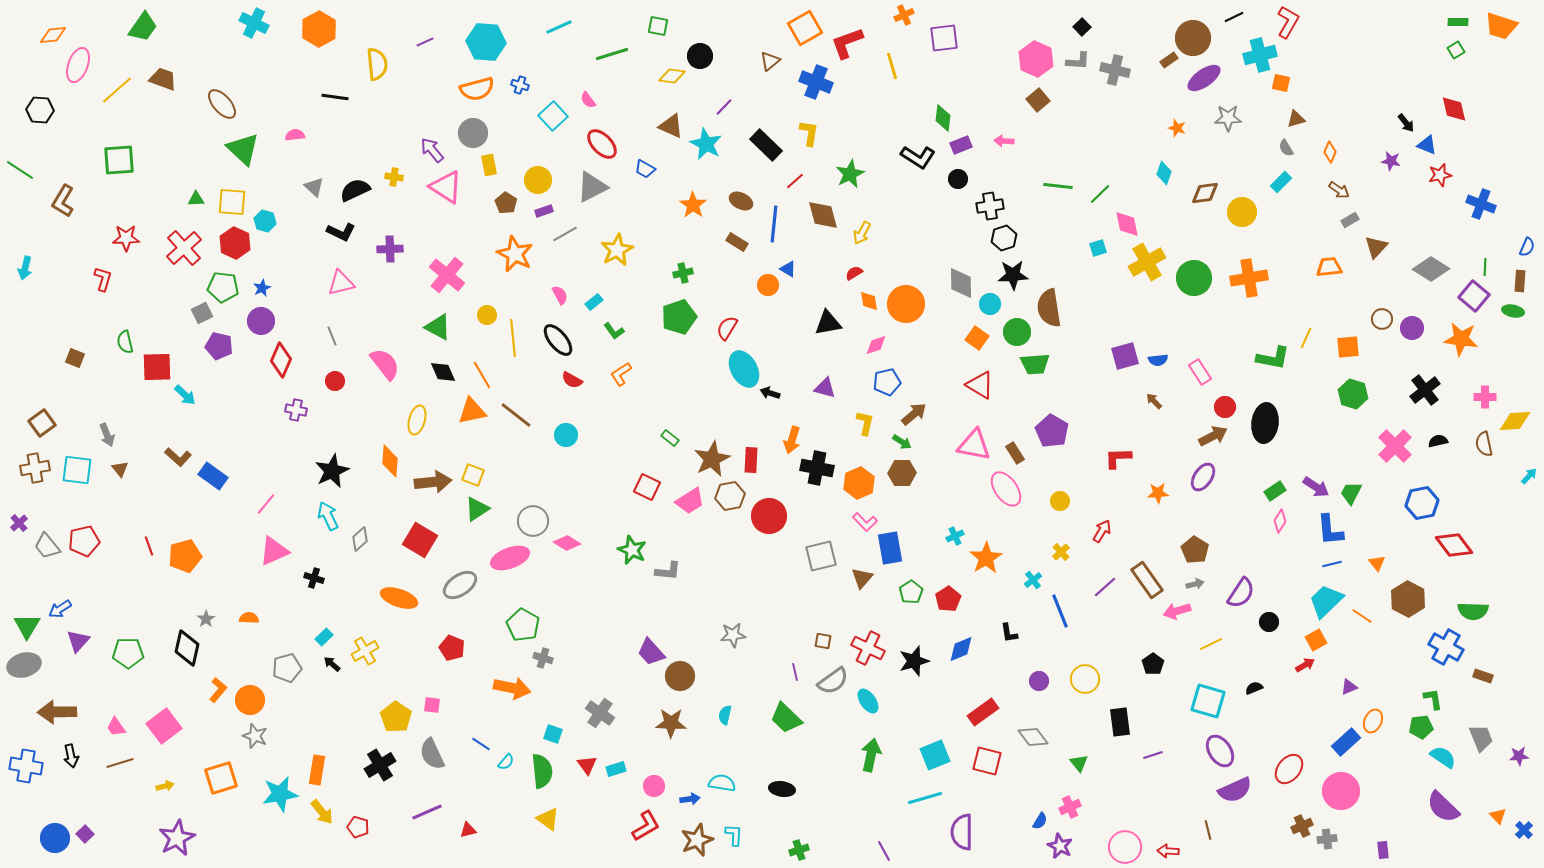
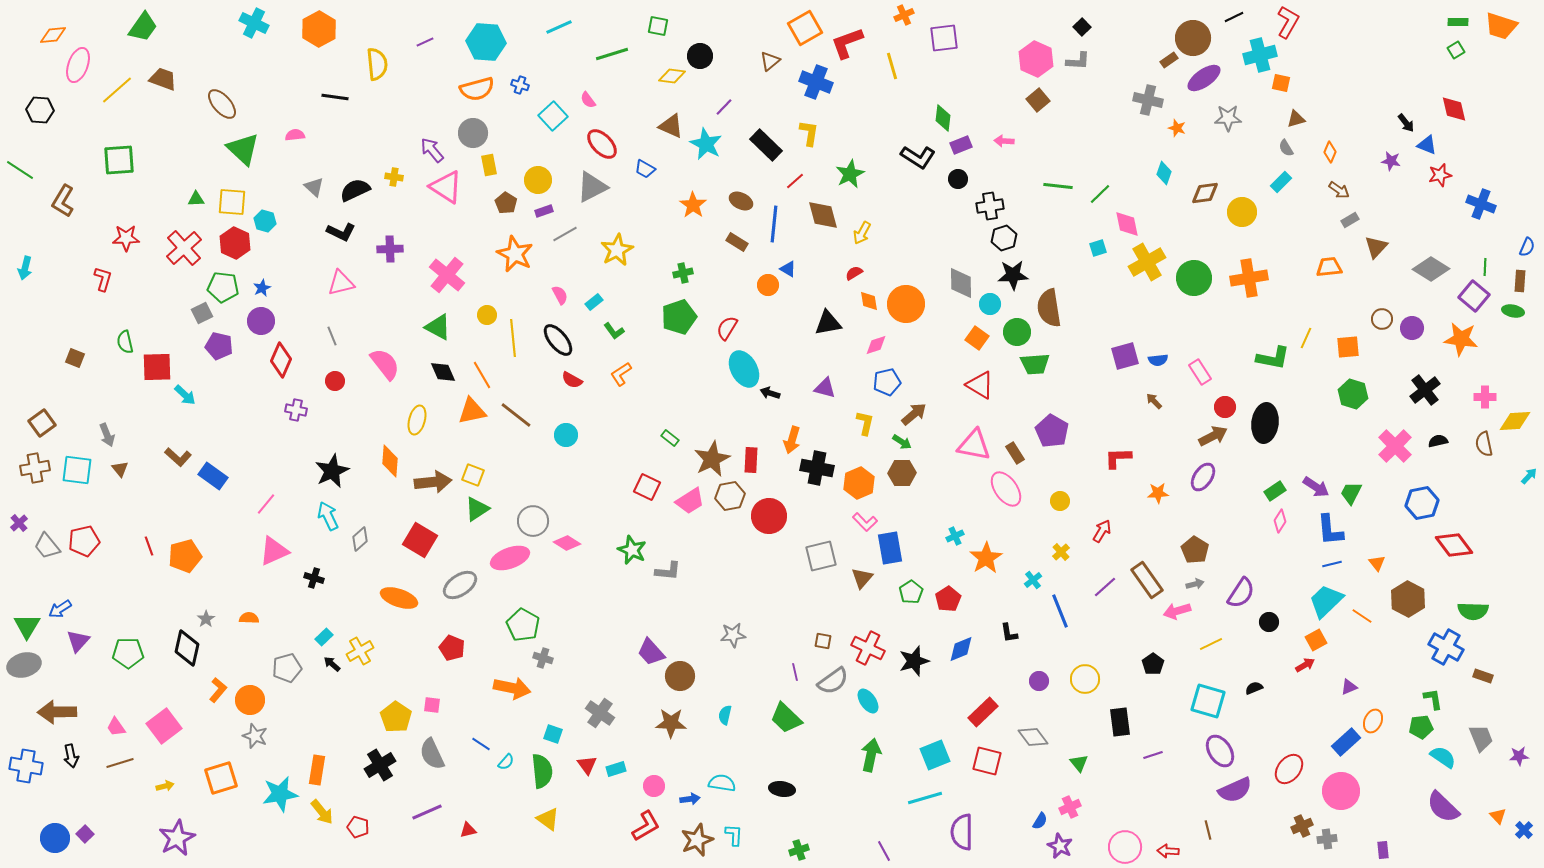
gray cross at (1115, 70): moved 33 px right, 30 px down
yellow cross at (365, 651): moved 5 px left
red rectangle at (983, 712): rotated 8 degrees counterclockwise
